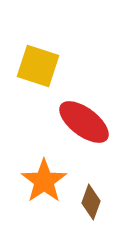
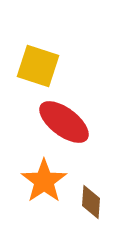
red ellipse: moved 20 px left
brown diamond: rotated 16 degrees counterclockwise
